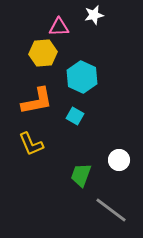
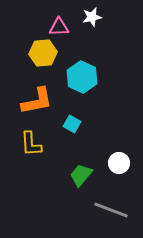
white star: moved 2 px left, 2 px down
cyan square: moved 3 px left, 8 px down
yellow L-shape: rotated 20 degrees clockwise
white circle: moved 3 px down
green trapezoid: rotated 20 degrees clockwise
gray line: rotated 16 degrees counterclockwise
